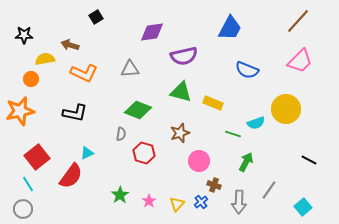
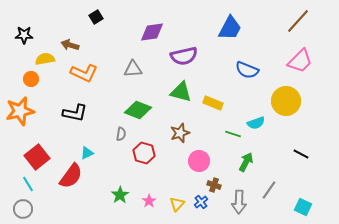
gray triangle: moved 3 px right
yellow circle: moved 8 px up
black line: moved 8 px left, 6 px up
cyan square: rotated 24 degrees counterclockwise
